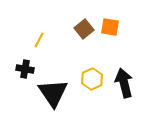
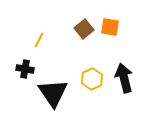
black arrow: moved 5 px up
